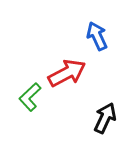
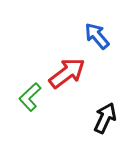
blue arrow: rotated 16 degrees counterclockwise
red arrow: rotated 9 degrees counterclockwise
